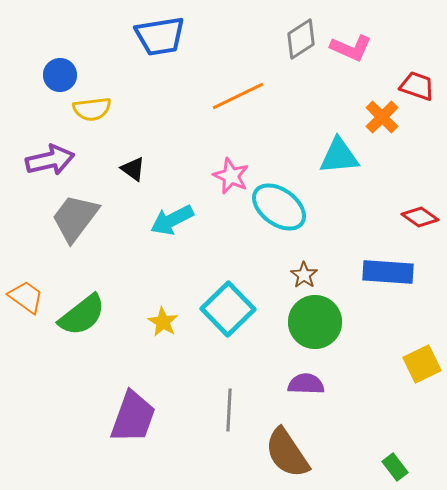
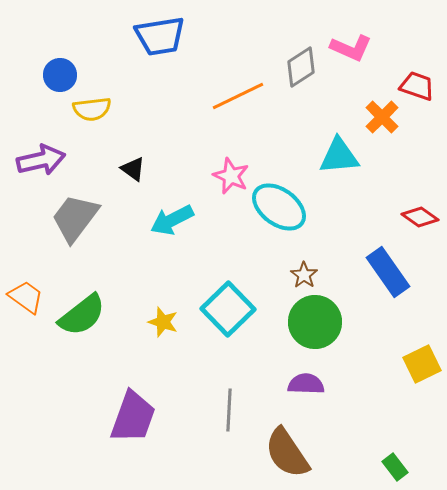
gray diamond: moved 28 px down
purple arrow: moved 9 px left
blue rectangle: rotated 51 degrees clockwise
yellow star: rotated 12 degrees counterclockwise
